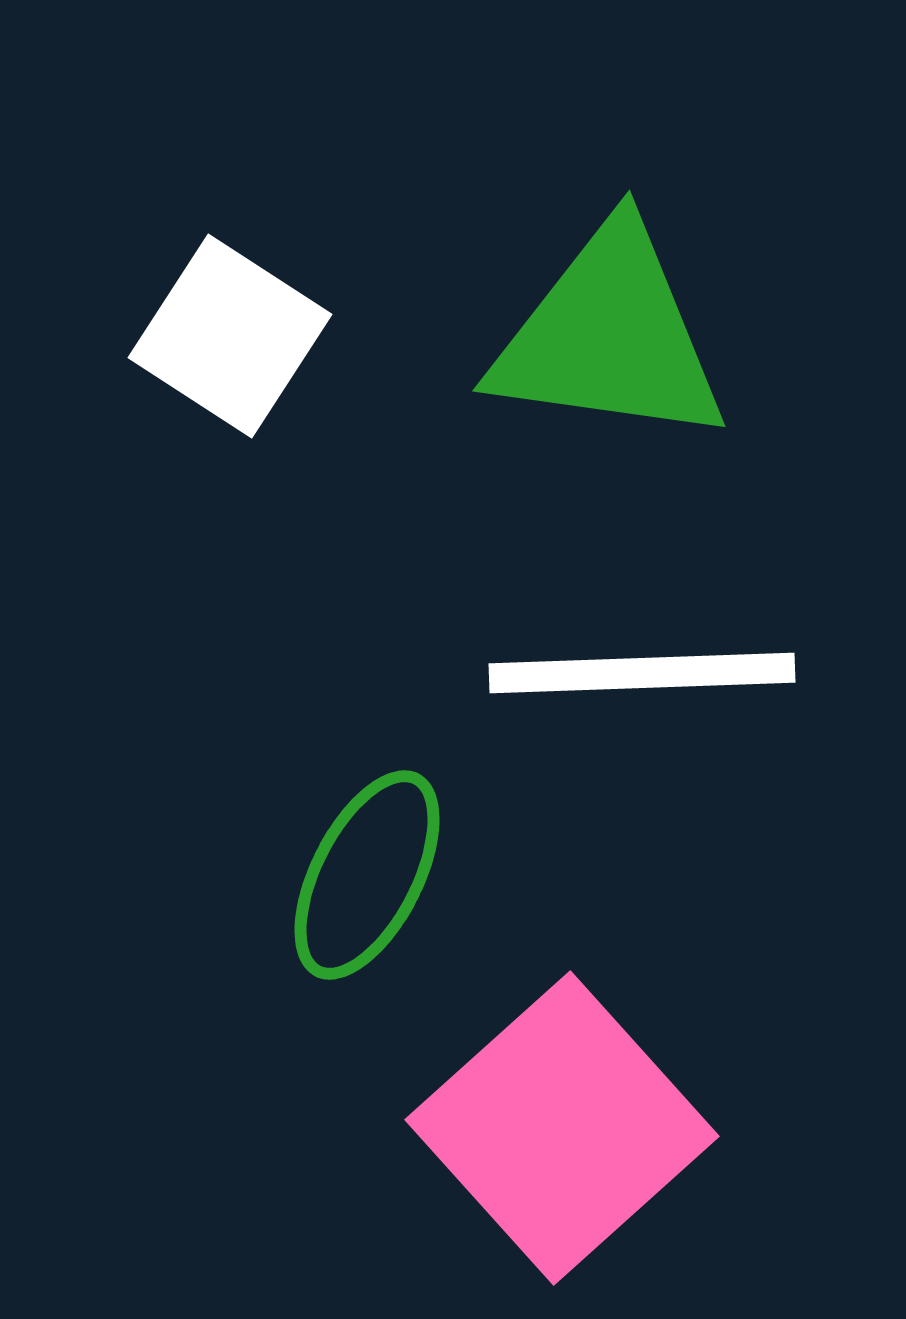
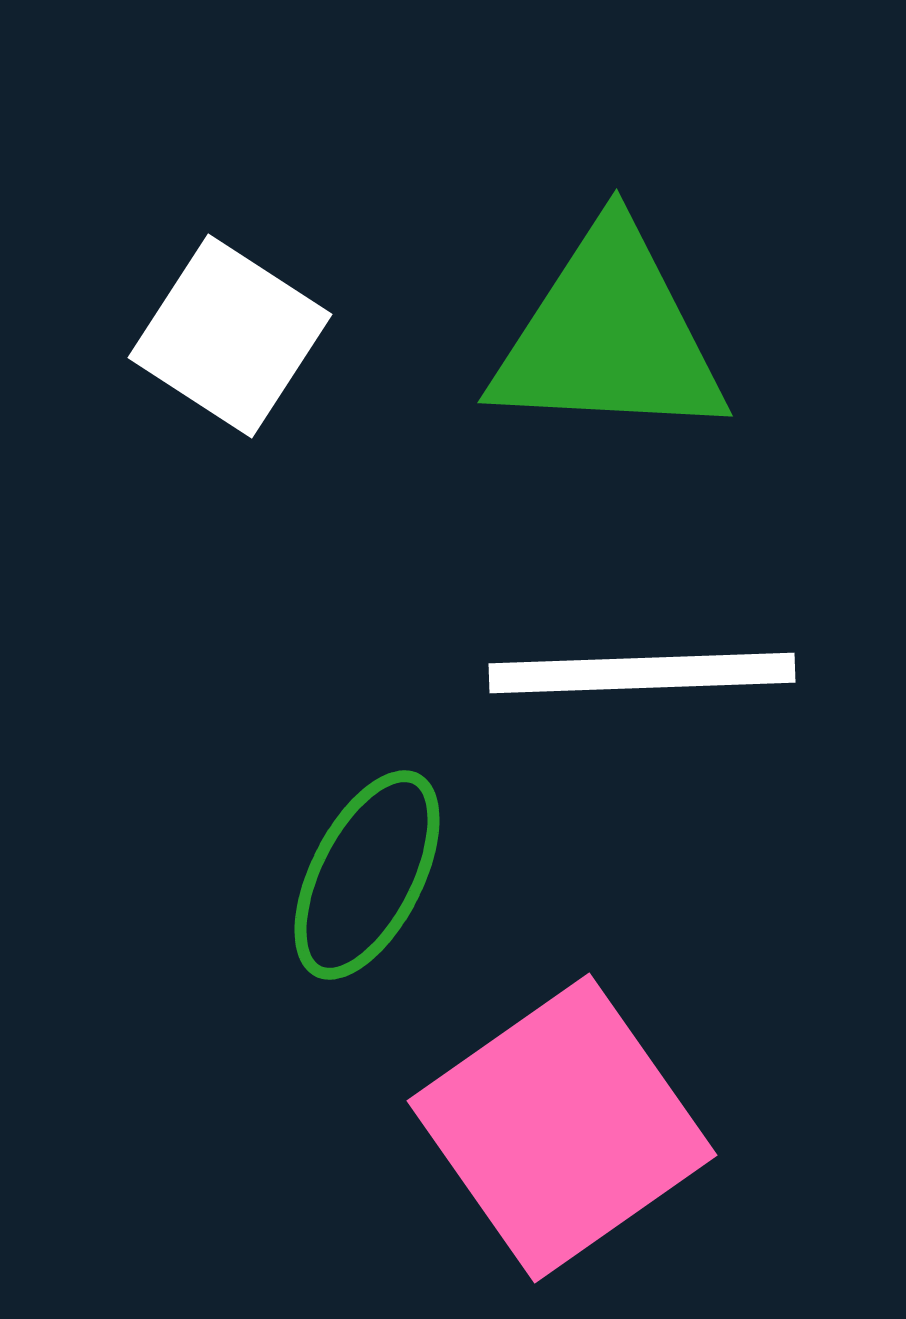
green triangle: rotated 5 degrees counterclockwise
pink square: rotated 7 degrees clockwise
